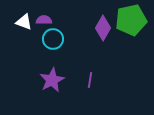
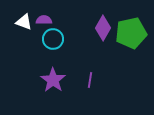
green pentagon: moved 13 px down
purple star: moved 1 px right; rotated 10 degrees counterclockwise
